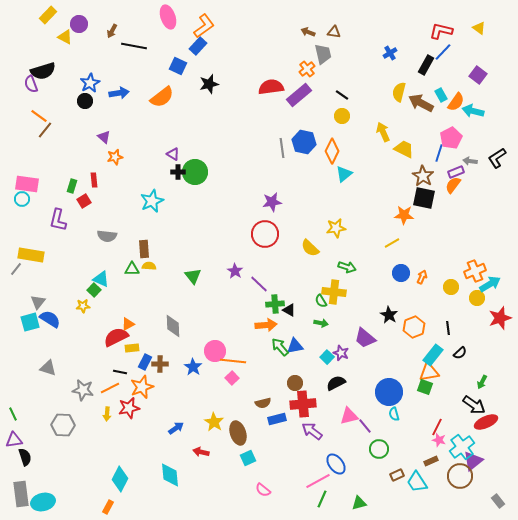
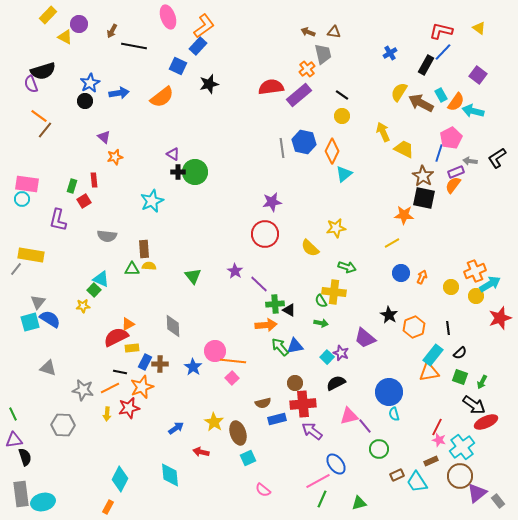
yellow semicircle at (399, 92): rotated 18 degrees clockwise
yellow circle at (477, 298): moved 1 px left, 2 px up
green square at (425, 387): moved 35 px right, 10 px up
purple triangle at (473, 461): moved 4 px right, 32 px down
